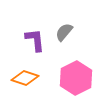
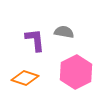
gray semicircle: rotated 60 degrees clockwise
pink hexagon: moved 6 px up
